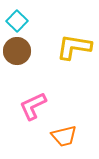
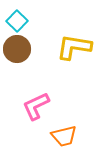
brown circle: moved 2 px up
pink L-shape: moved 3 px right
